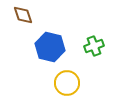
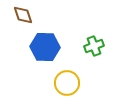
blue hexagon: moved 5 px left; rotated 12 degrees counterclockwise
